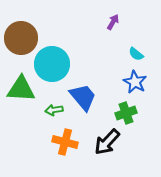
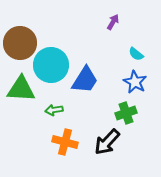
brown circle: moved 1 px left, 5 px down
cyan circle: moved 1 px left, 1 px down
blue trapezoid: moved 2 px right, 17 px up; rotated 72 degrees clockwise
